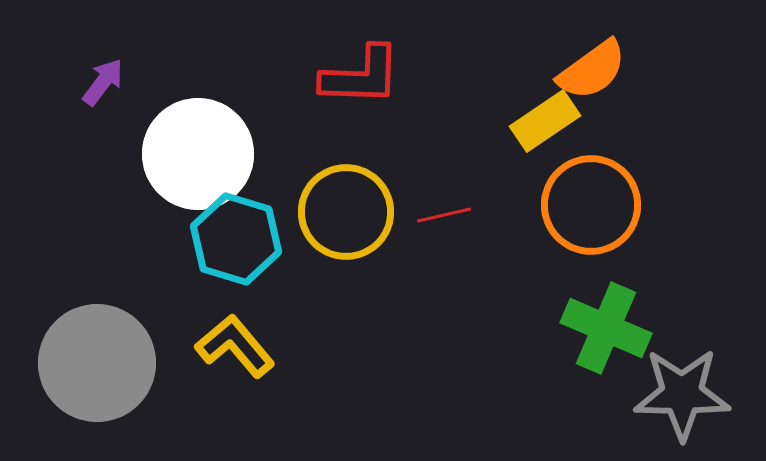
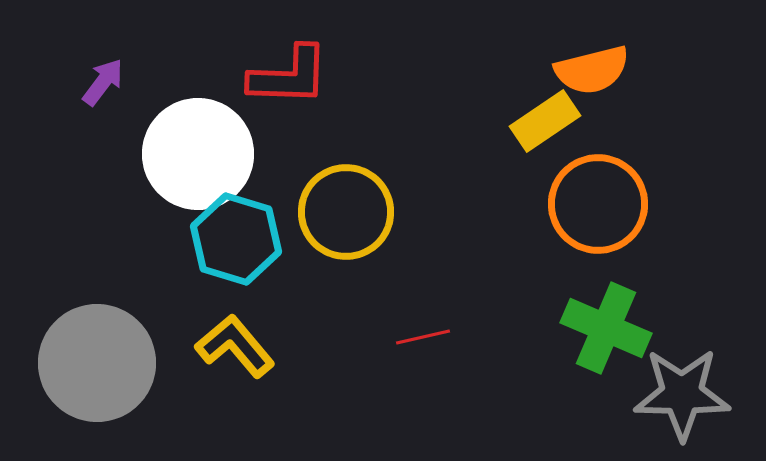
orange semicircle: rotated 22 degrees clockwise
red L-shape: moved 72 px left
orange circle: moved 7 px right, 1 px up
red line: moved 21 px left, 122 px down
